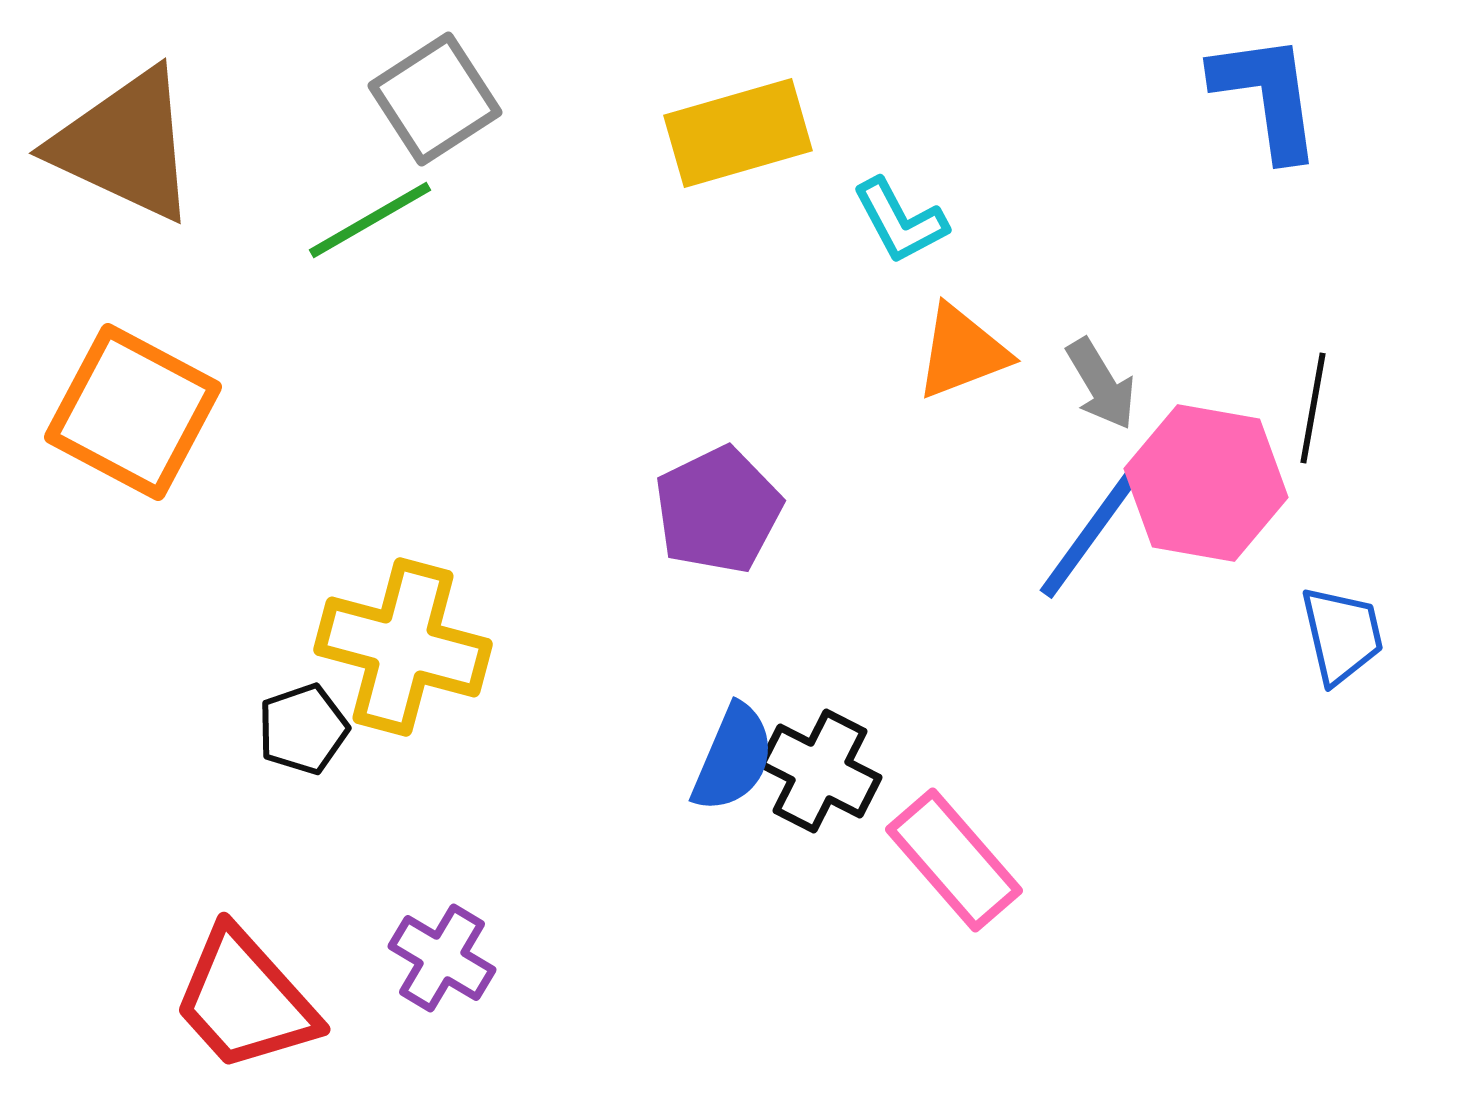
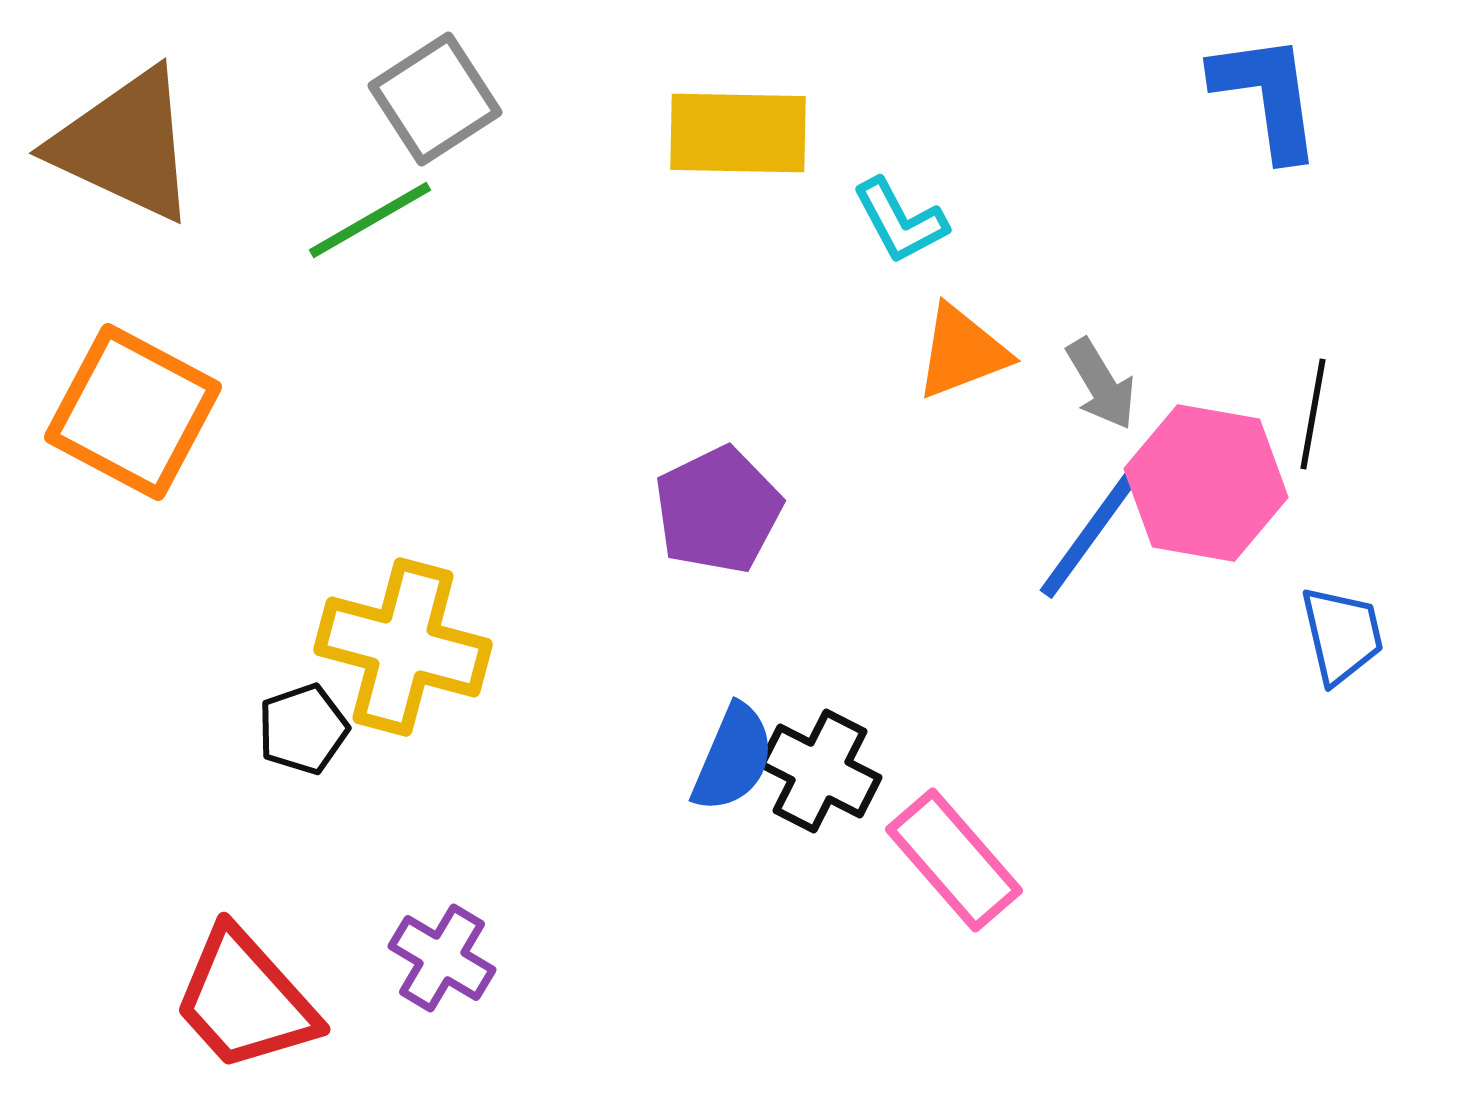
yellow rectangle: rotated 17 degrees clockwise
black line: moved 6 px down
